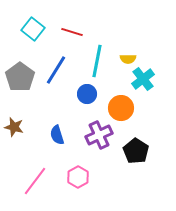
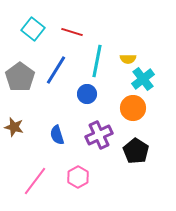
orange circle: moved 12 px right
